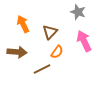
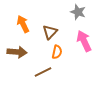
orange semicircle: rotated 24 degrees counterclockwise
brown line: moved 1 px right, 3 px down
